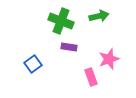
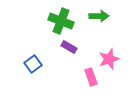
green arrow: rotated 12 degrees clockwise
purple rectangle: rotated 21 degrees clockwise
